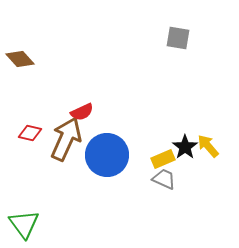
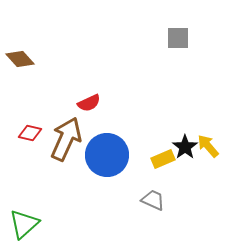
gray square: rotated 10 degrees counterclockwise
red semicircle: moved 7 px right, 9 px up
gray trapezoid: moved 11 px left, 21 px down
green triangle: rotated 24 degrees clockwise
